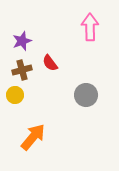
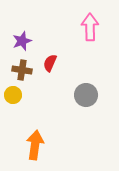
red semicircle: rotated 60 degrees clockwise
brown cross: rotated 24 degrees clockwise
yellow circle: moved 2 px left
orange arrow: moved 2 px right, 8 px down; rotated 32 degrees counterclockwise
